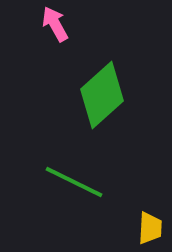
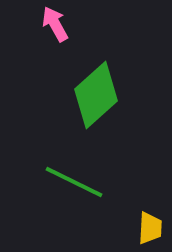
green diamond: moved 6 px left
